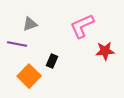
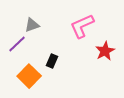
gray triangle: moved 2 px right, 1 px down
purple line: rotated 54 degrees counterclockwise
red star: rotated 24 degrees counterclockwise
